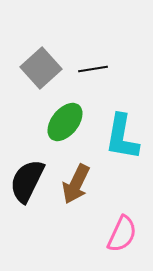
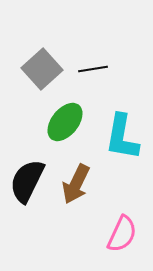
gray square: moved 1 px right, 1 px down
